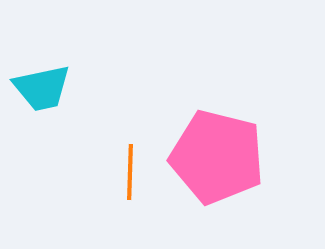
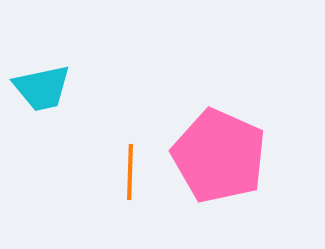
pink pentagon: moved 2 px right, 1 px up; rotated 10 degrees clockwise
